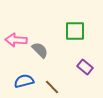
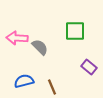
pink arrow: moved 1 px right, 2 px up
gray semicircle: moved 3 px up
purple rectangle: moved 4 px right
brown line: rotated 21 degrees clockwise
